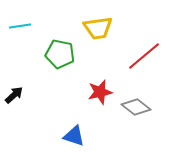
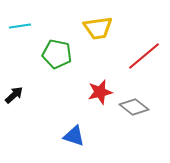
green pentagon: moved 3 px left
gray diamond: moved 2 px left
